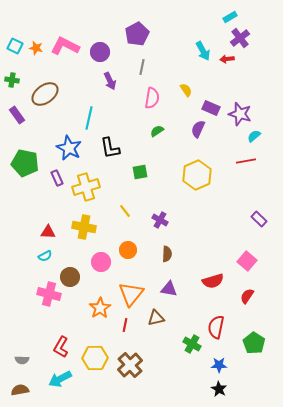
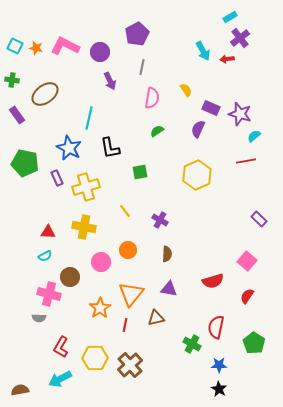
gray semicircle at (22, 360): moved 17 px right, 42 px up
